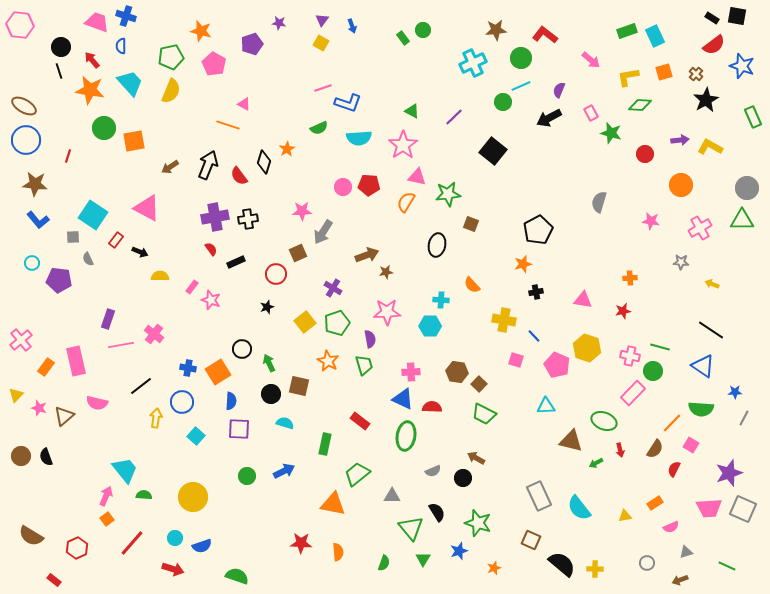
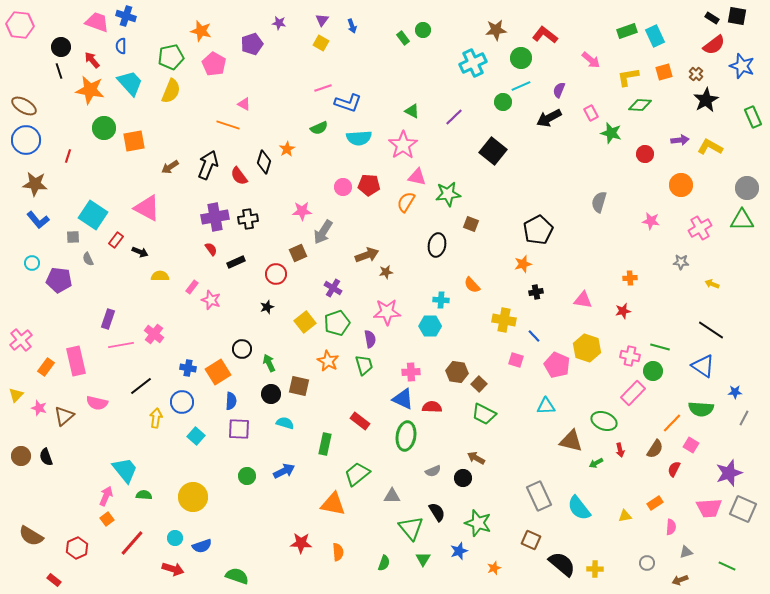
pink semicircle at (671, 527): rotated 63 degrees counterclockwise
